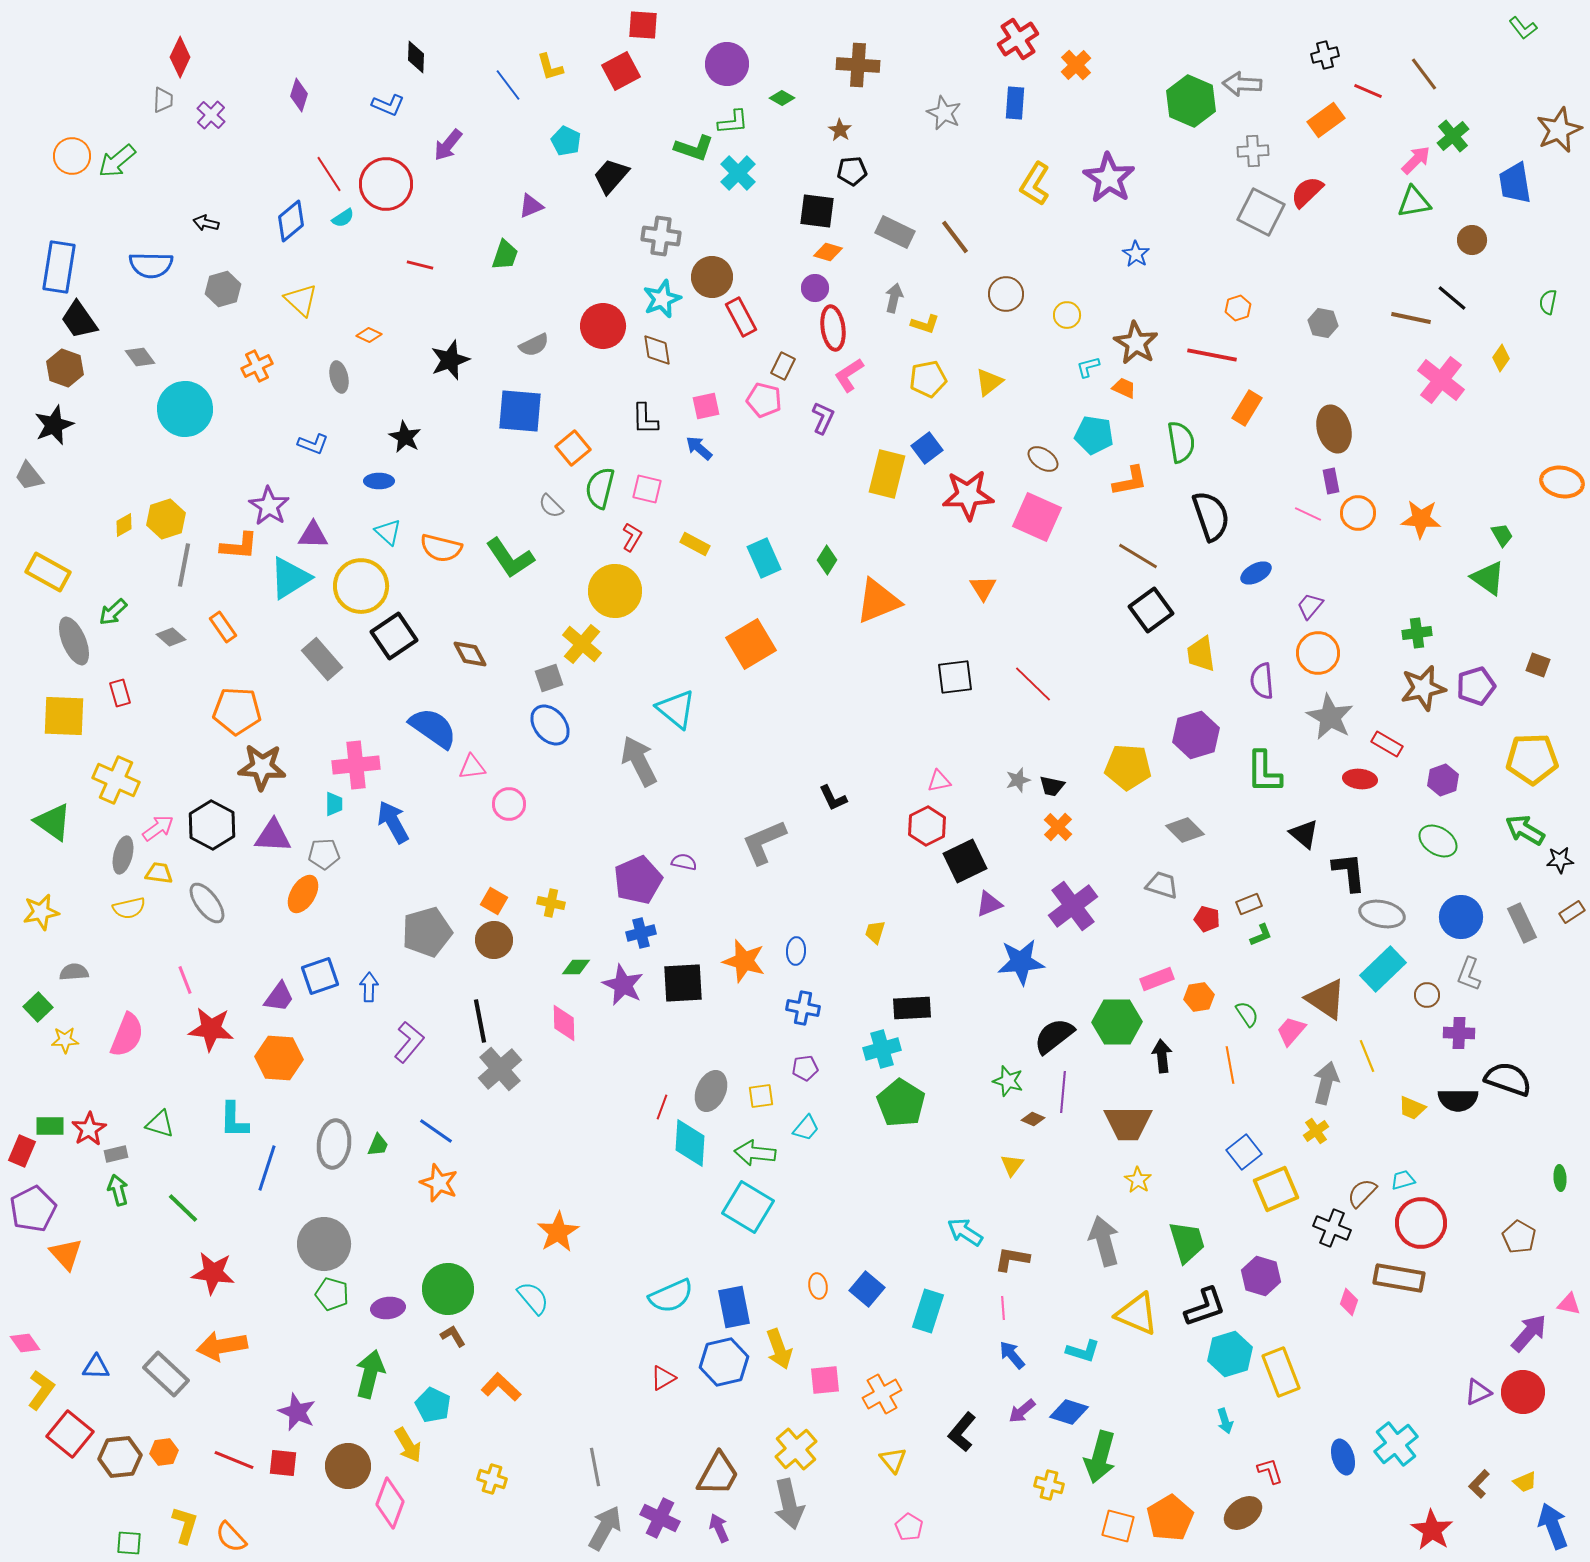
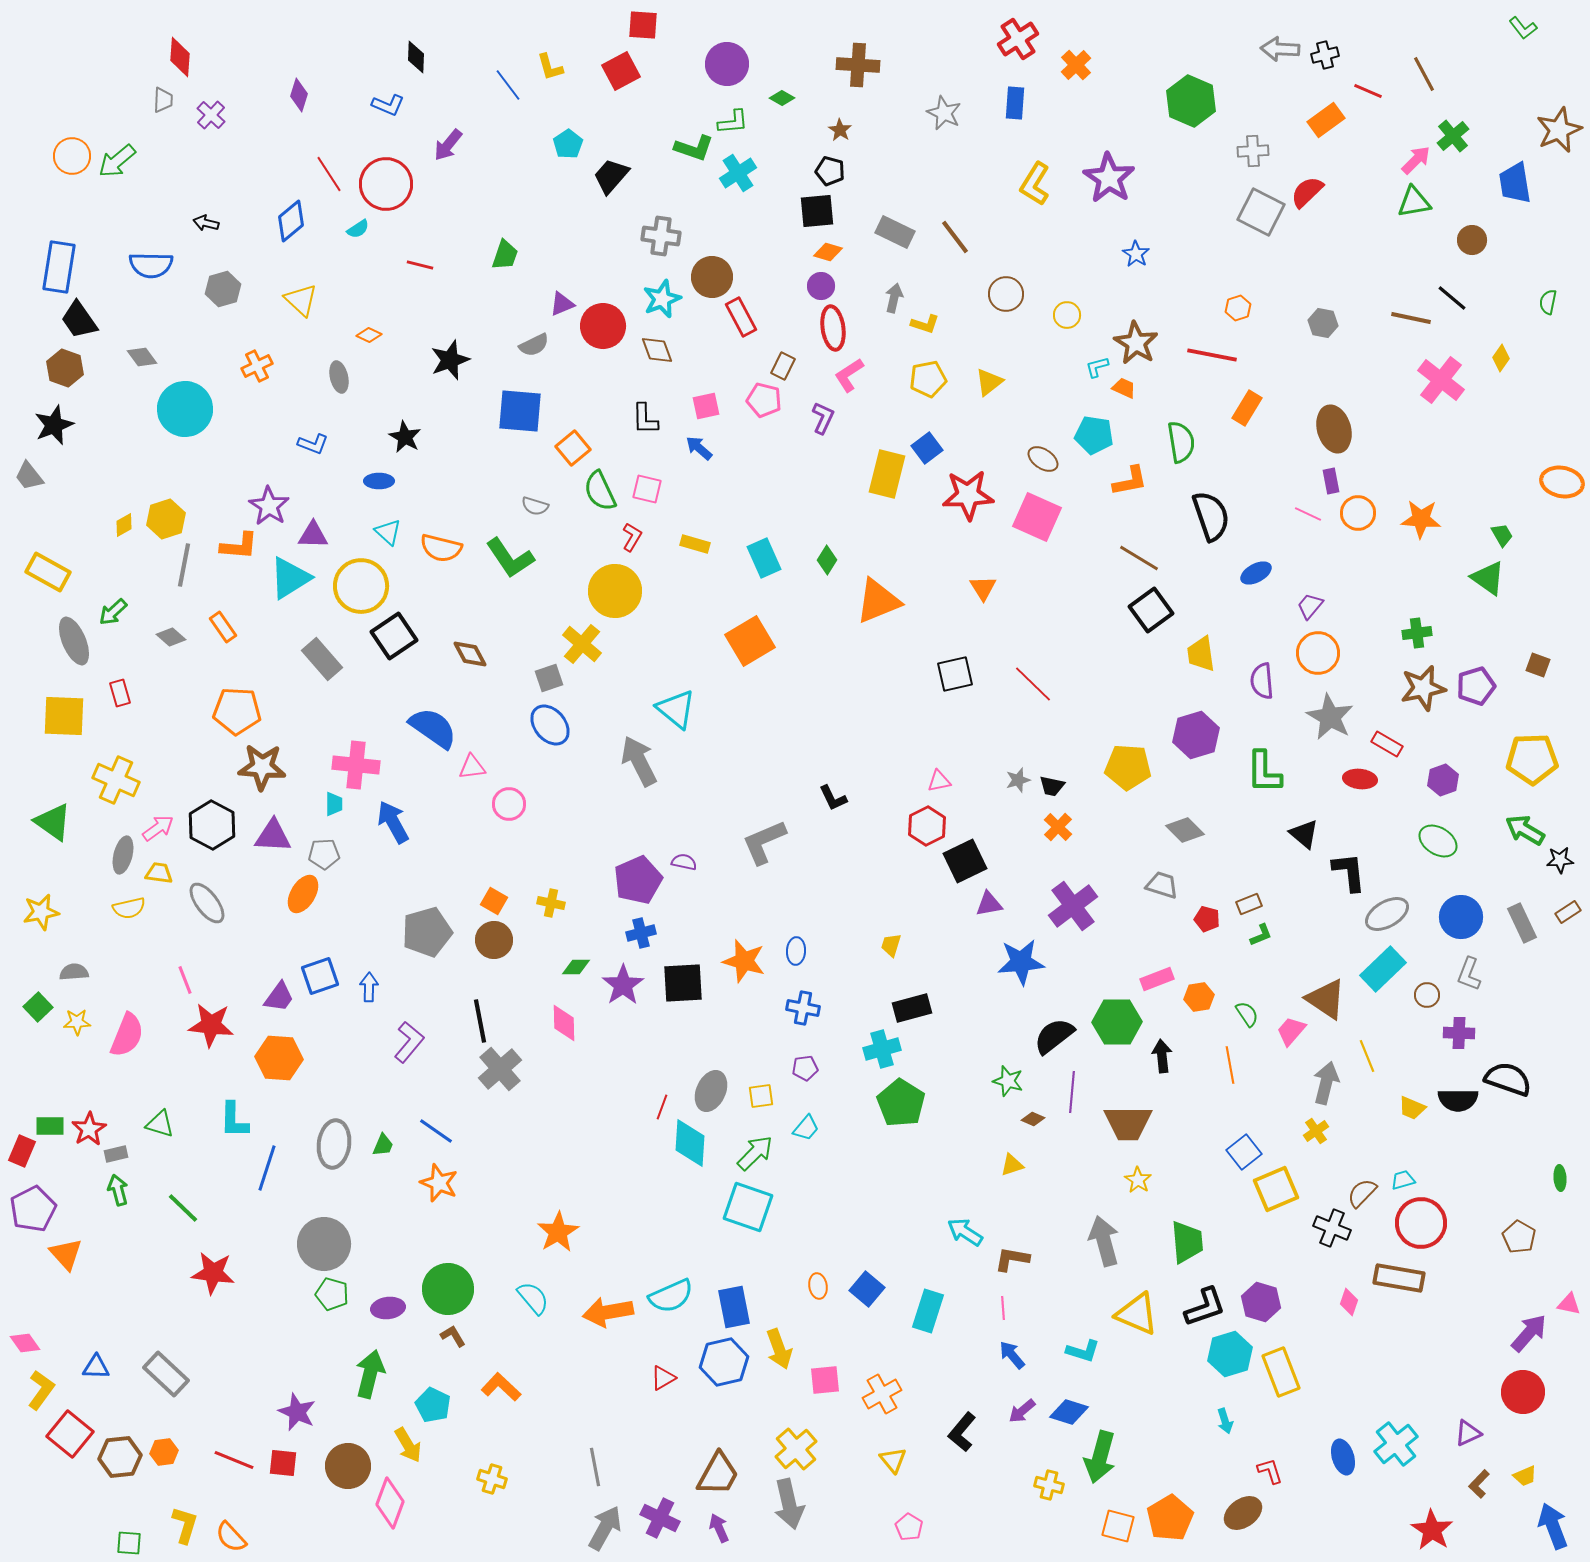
red diamond at (180, 57): rotated 21 degrees counterclockwise
brown line at (1424, 74): rotated 9 degrees clockwise
gray arrow at (1242, 84): moved 38 px right, 35 px up
cyan pentagon at (566, 141): moved 2 px right, 3 px down; rotated 12 degrees clockwise
black pentagon at (852, 171): moved 22 px left; rotated 20 degrees clockwise
cyan cross at (738, 173): rotated 12 degrees clockwise
purple triangle at (531, 206): moved 31 px right, 98 px down
black square at (817, 211): rotated 12 degrees counterclockwise
cyan semicircle at (343, 218): moved 15 px right, 11 px down
purple circle at (815, 288): moved 6 px right, 2 px up
brown diamond at (657, 350): rotated 12 degrees counterclockwise
gray diamond at (140, 357): moved 2 px right
cyan L-shape at (1088, 367): moved 9 px right
green semicircle at (600, 488): moved 3 px down; rotated 39 degrees counterclockwise
gray semicircle at (551, 506): moved 16 px left; rotated 28 degrees counterclockwise
yellow rectangle at (695, 544): rotated 12 degrees counterclockwise
brown line at (1138, 556): moved 1 px right, 2 px down
orange square at (751, 644): moved 1 px left, 3 px up
black square at (955, 677): moved 3 px up; rotated 6 degrees counterclockwise
pink cross at (356, 765): rotated 12 degrees clockwise
purple triangle at (989, 904): rotated 12 degrees clockwise
brown rectangle at (1572, 912): moved 4 px left
gray ellipse at (1382, 914): moved 5 px right; rotated 42 degrees counterclockwise
yellow trapezoid at (875, 932): moved 16 px right, 13 px down
purple star at (623, 985): rotated 12 degrees clockwise
black rectangle at (912, 1008): rotated 12 degrees counterclockwise
red star at (211, 1029): moved 4 px up
yellow star at (65, 1040): moved 12 px right, 18 px up
purple line at (1063, 1092): moved 9 px right
green trapezoid at (378, 1145): moved 5 px right
green arrow at (755, 1153): rotated 129 degrees clockwise
yellow triangle at (1012, 1165): rotated 35 degrees clockwise
cyan square at (748, 1207): rotated 12 degrees counterclockwise
green trapezoid at (1187, 1242): rotated 12 degrees clockwise
purple hexagon at (1261, 1276): moved 26 px down
orange arrow at (222, 1346): moved 386 px right, 34 px up
purple triangle at (1478, 1392): moved 10 px left, 41 px down
yellow trapezoid at (1525, 1482): moved 6 px up
